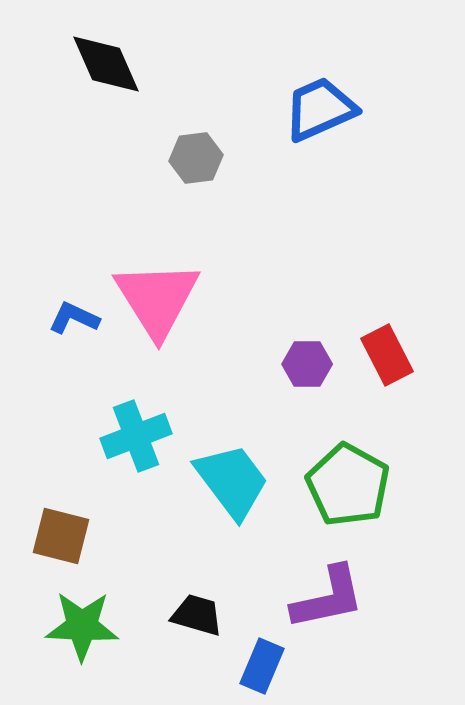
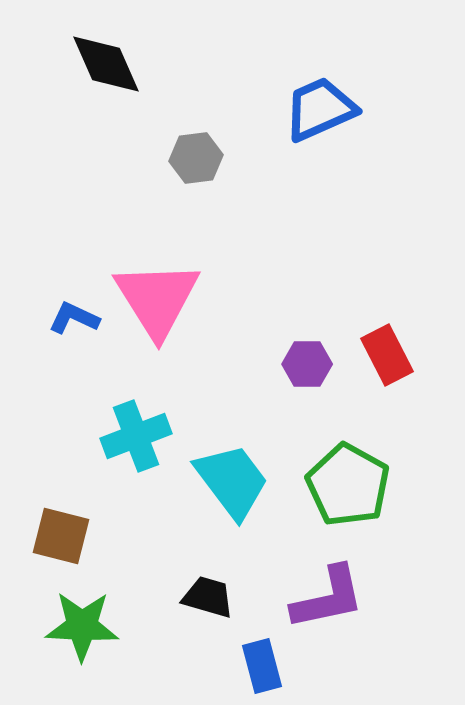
black trapezoid: moved 11 px right, 18 px up
blue rectangle: rotated 38 degrees counterclockwise
